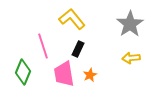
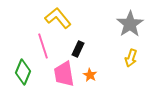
yellow L-shape: moved 14 px left, 1 px up
yellow arrow: rotated 66 degrees counterclockwise
orange star: rotated 16 degrees counterclockwise
